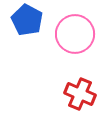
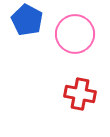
red cross: rotated 12 degrees counterclockwise
